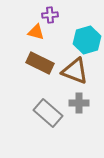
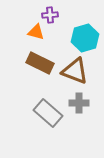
cyan hexagon: moved 2 px left, 2 px up
